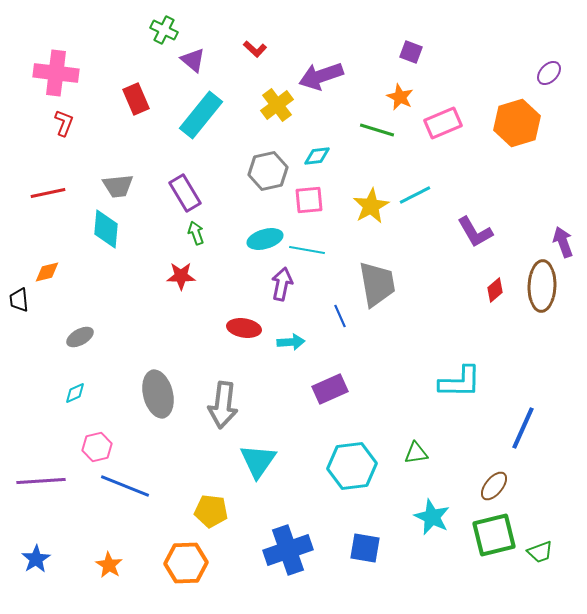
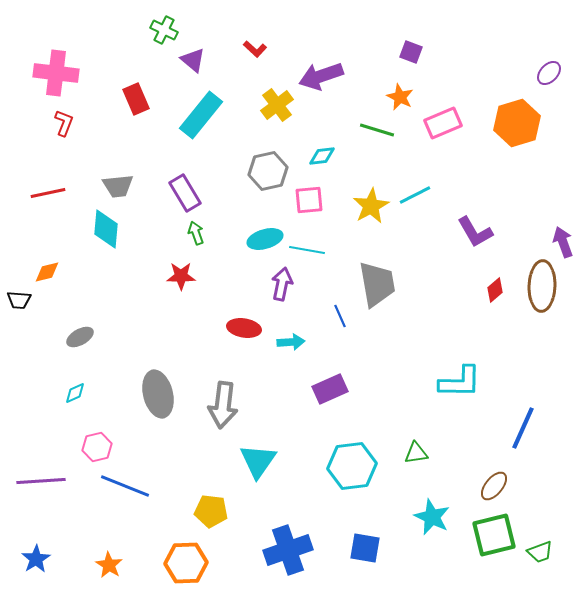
cyan diamond at (317, 156): moved 5 px right
black trapezoid at (19, 300): rotated 80 degrees counterclockwise
